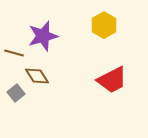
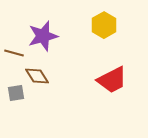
gray square: rotated 30 degrees clockwise
